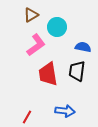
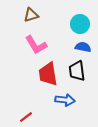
brown triangle: rotated 14 degrees clockwise
cyan circle: moved 23 px right, 3 px up
pink L-shape: rotated 95 degrees clockwise
black trapezoid: rotated 15 degrees counterclockwise
blue arrow: moved 11 px up
red line: moved 1 px left; rotated 24 degrees clockwise
